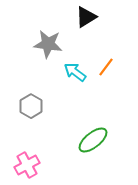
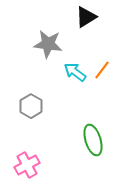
orange line: moved 4 px left, 3 px down
green ellipse: rotated 68 degrees counterclockwise
